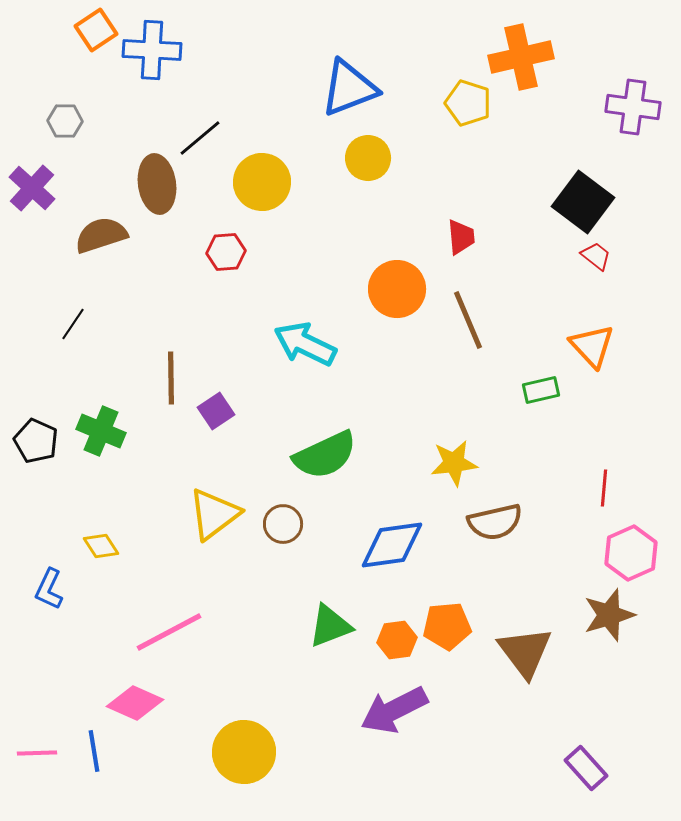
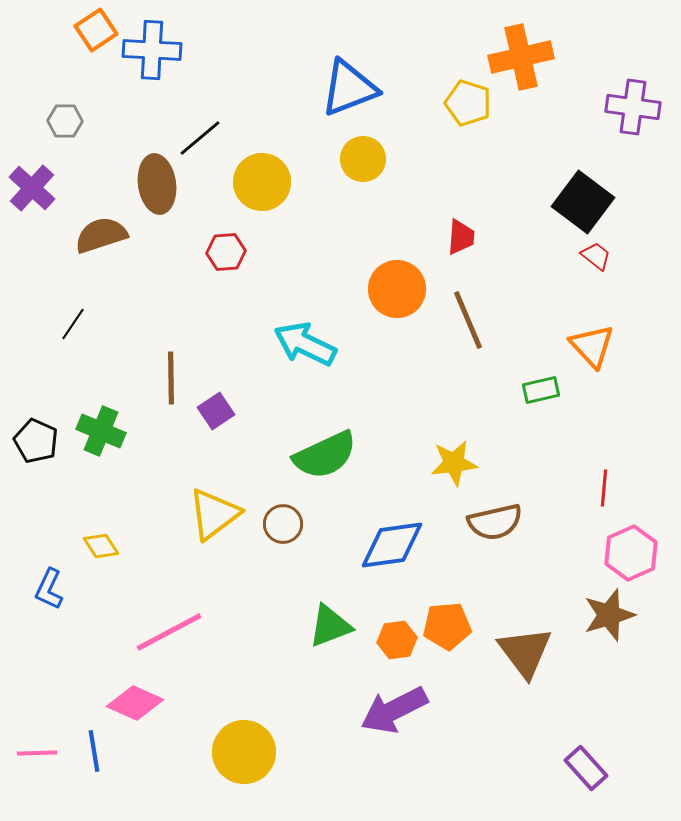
yellow circle at (368, 158): moved 5 px left, 1 px down
red trapezoid at (461, 237): rotated 9 degrees clockwise
